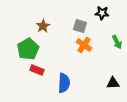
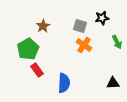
black star: moved 5 px down; rotated 16 degrees counterclockwise
red rectangle: rotated 32 degrees clockwise
